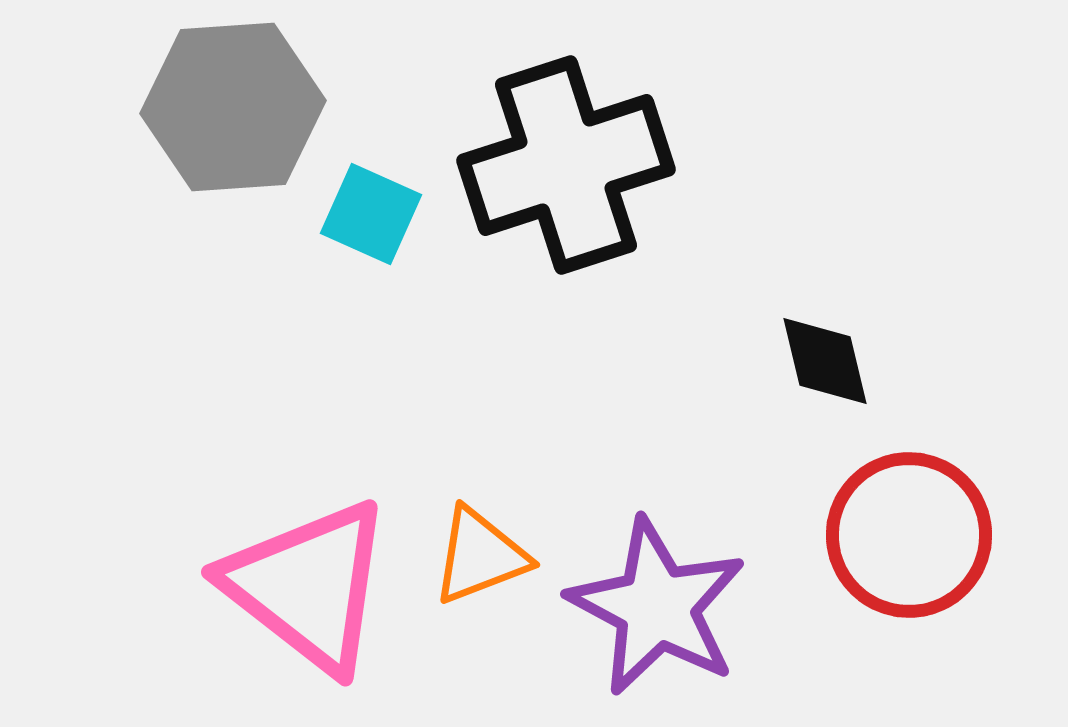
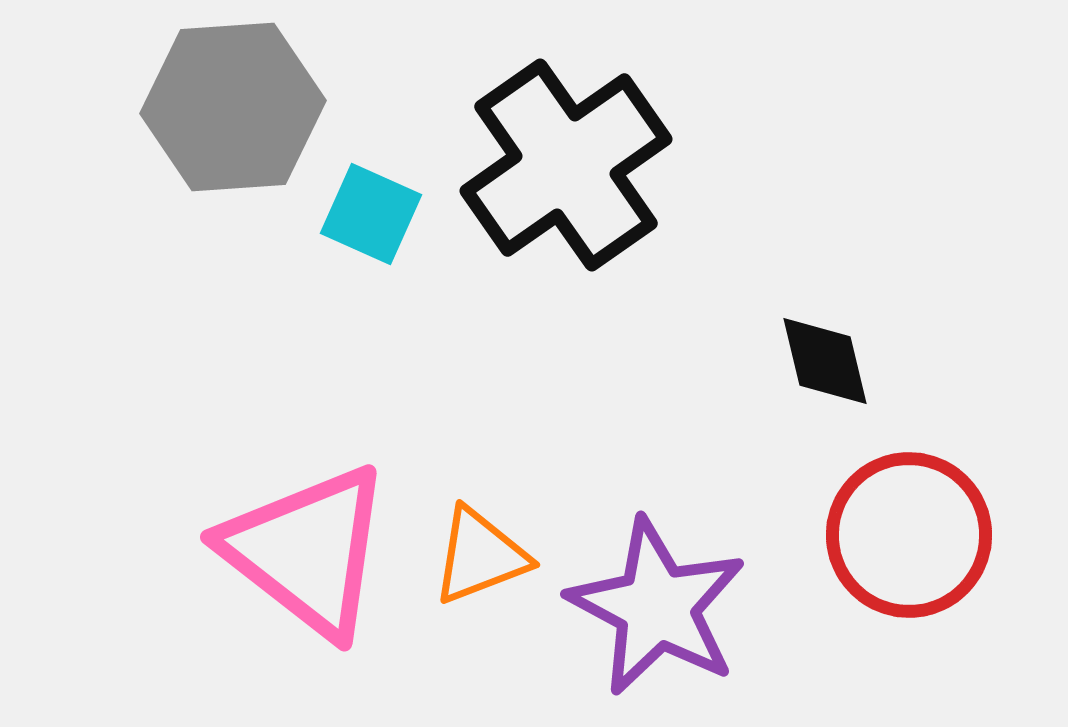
black cross: rotated 17 degrees counterclockwise
pink triangle: moved 1 px left, 35 px up
